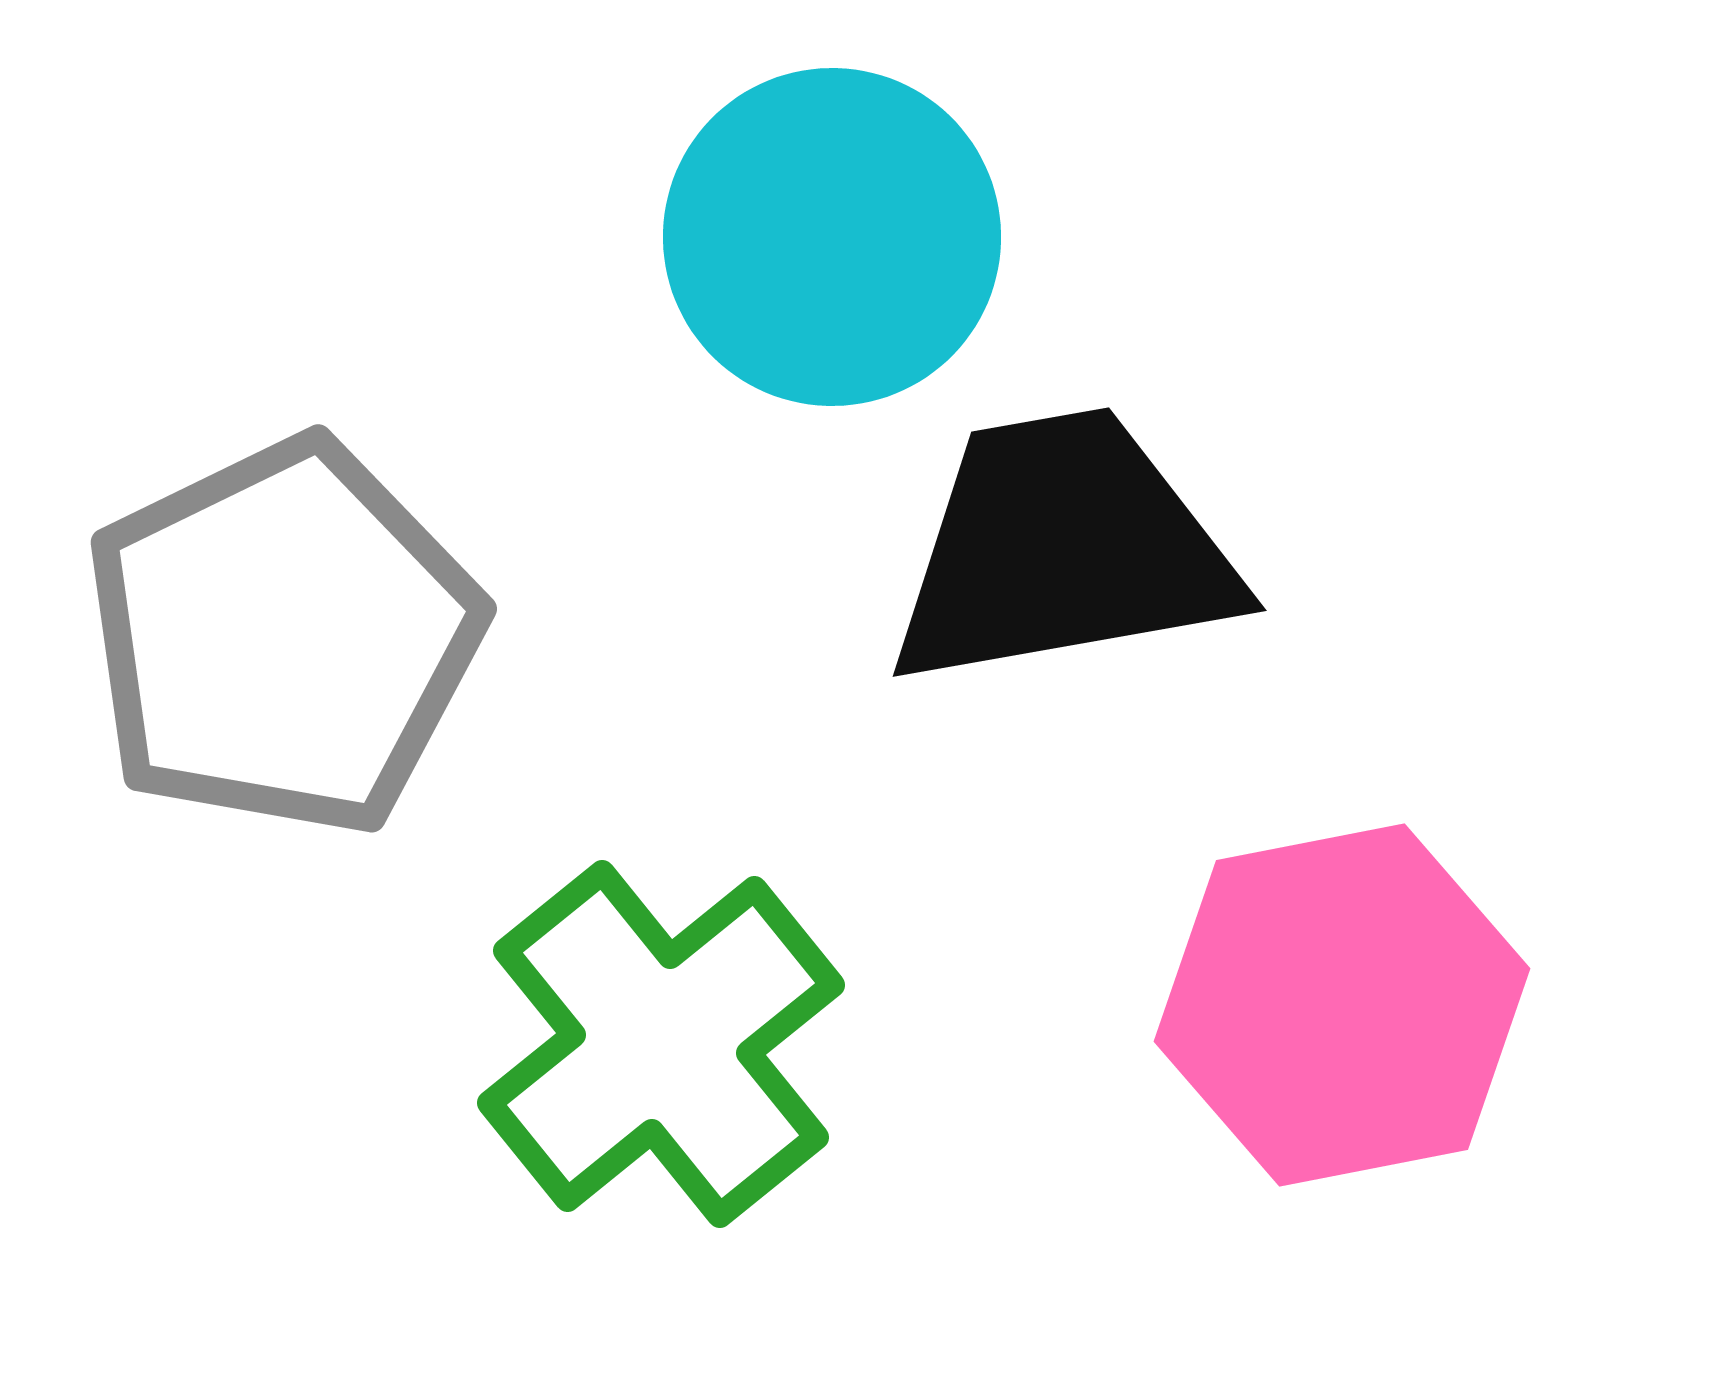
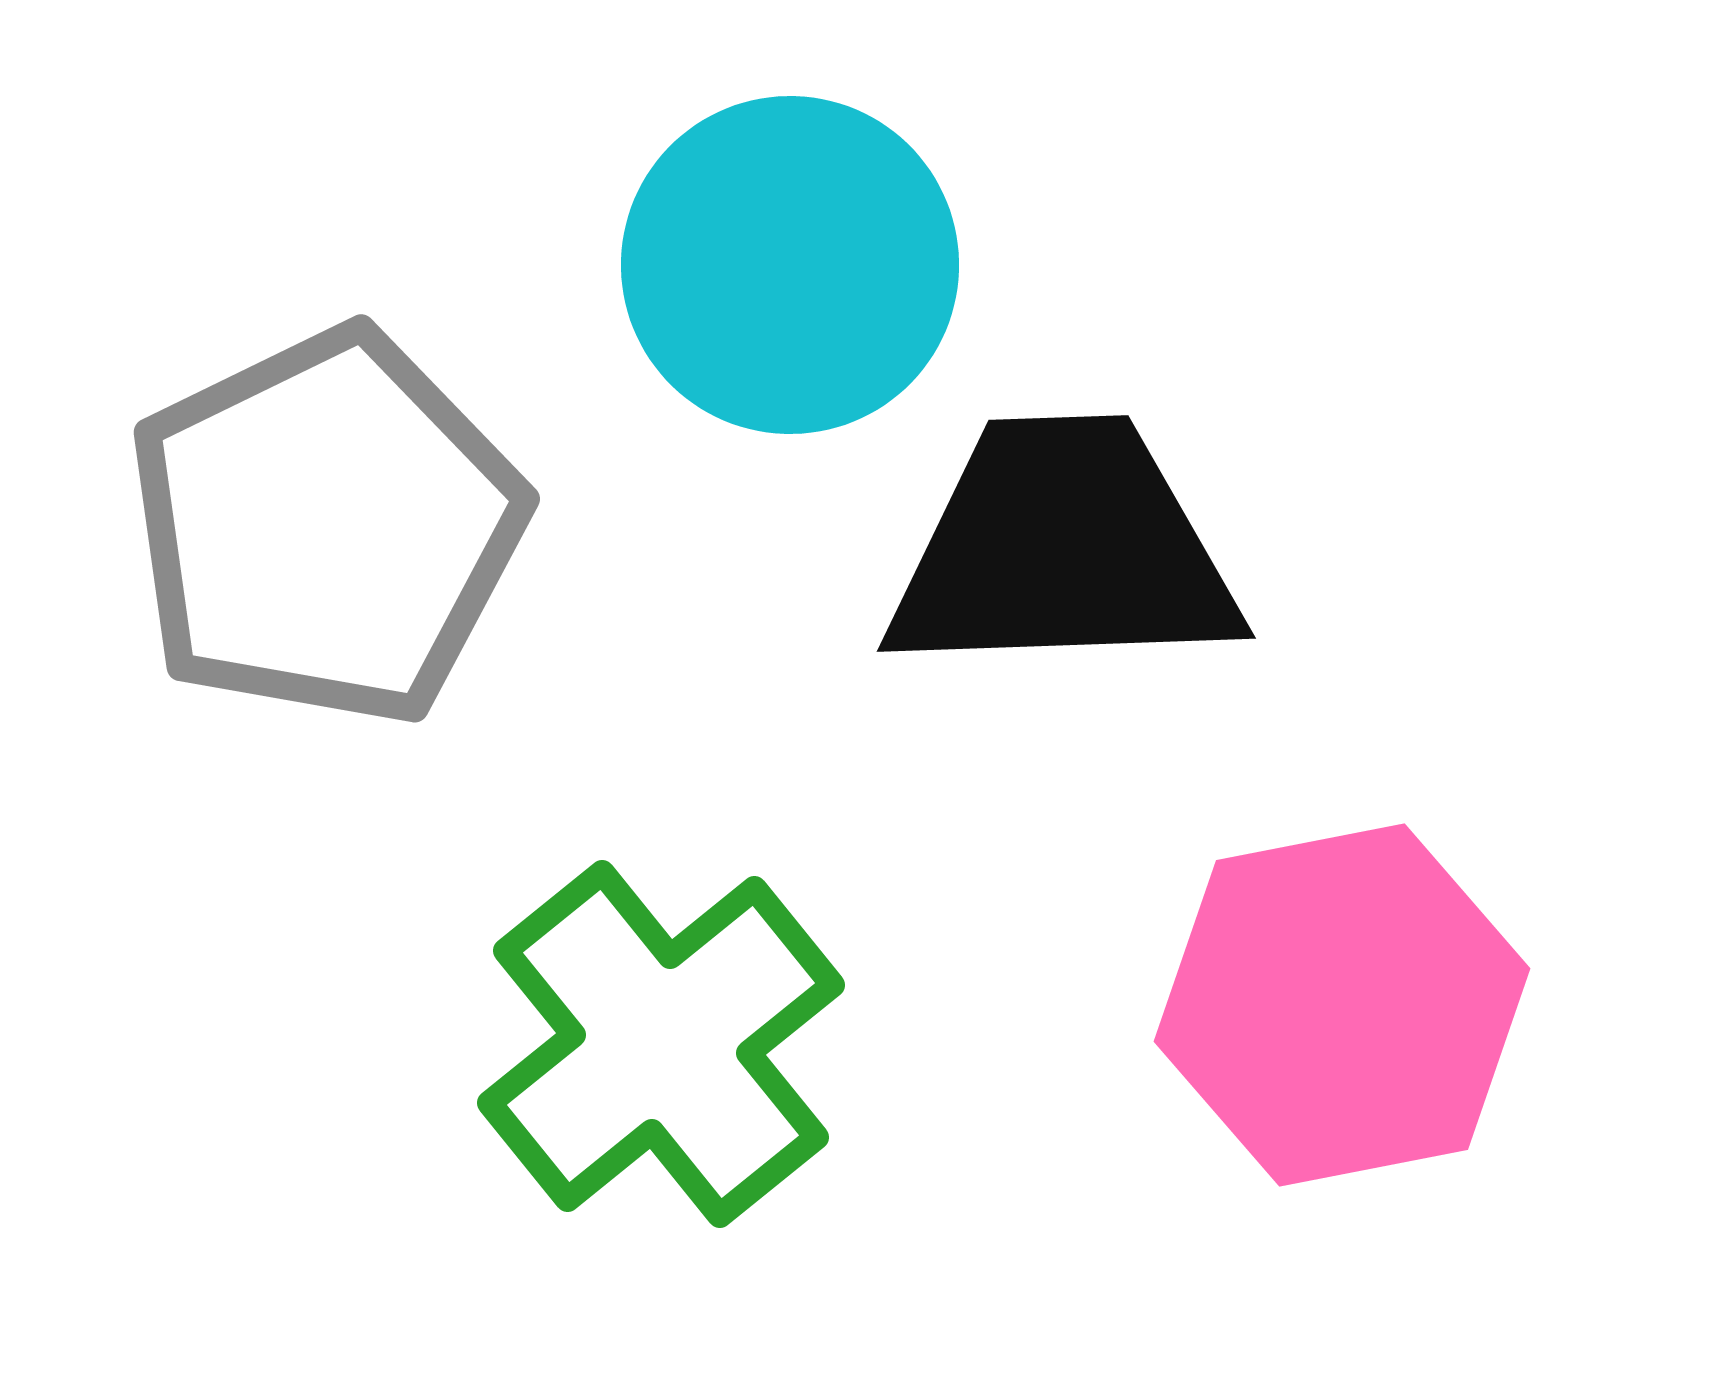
cyan circle: moved 42 px left, 28 px down
black trapezoid: rotated 8 degrees clockwise
gray pentagon: moved 43 px right, 110 px up
